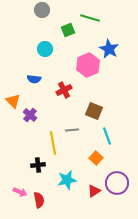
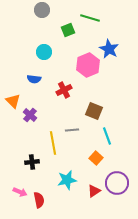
cyan circle: moved 1 px left, 3 px down
black cross: moved 6 px left, 3 px up
